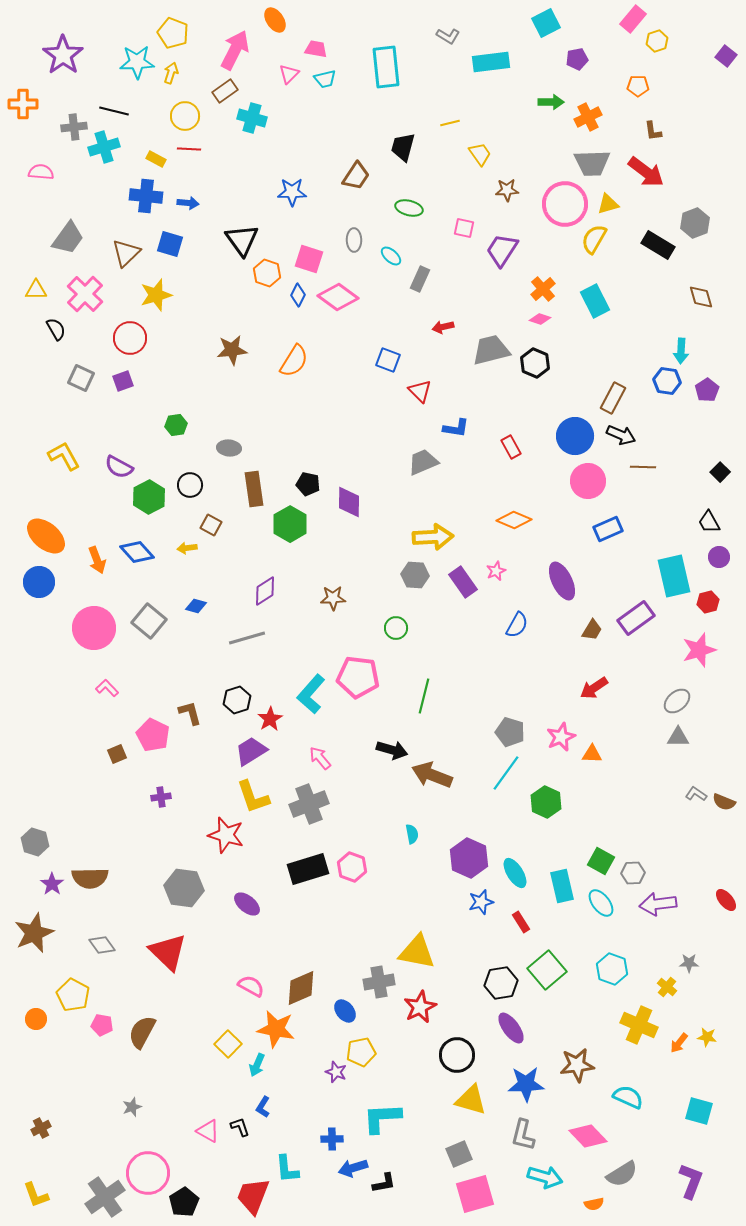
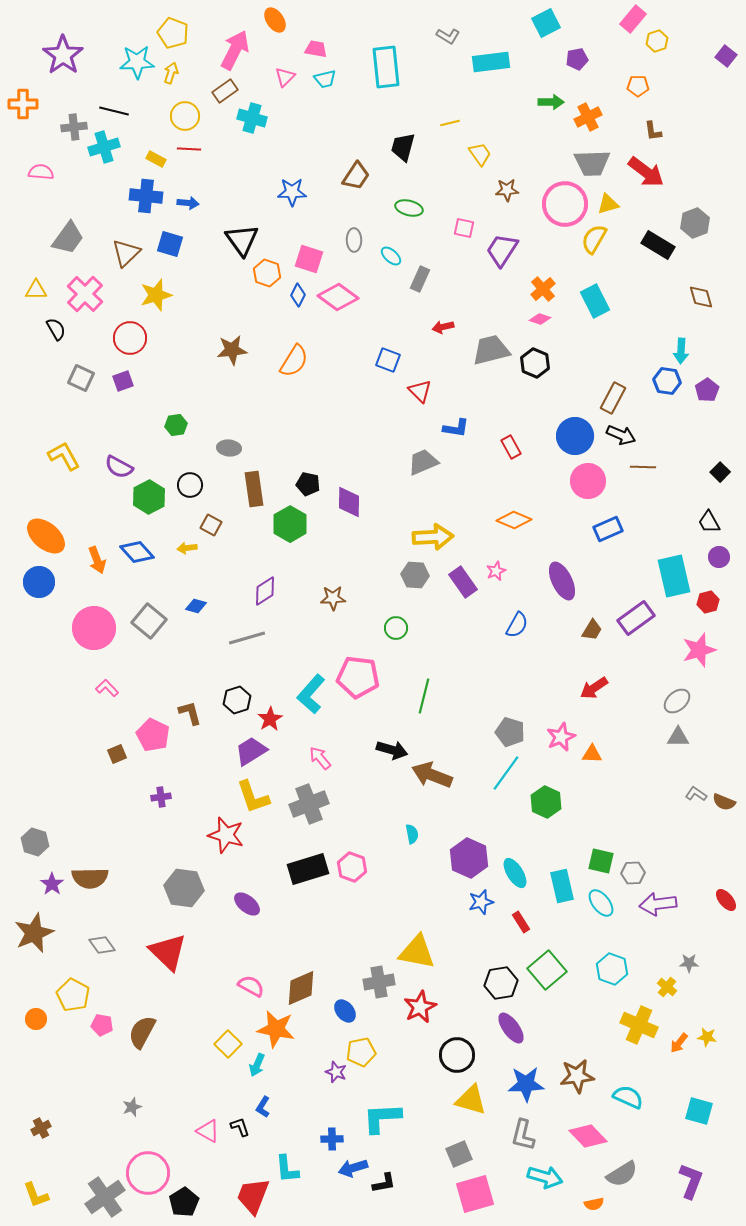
pink triangle at (289, 74): moved 4 px left, 3 px down
green square at (601, 861): rotated 16 degrees counterclockwise
brown star at (577, 1065): moved 11 px down
